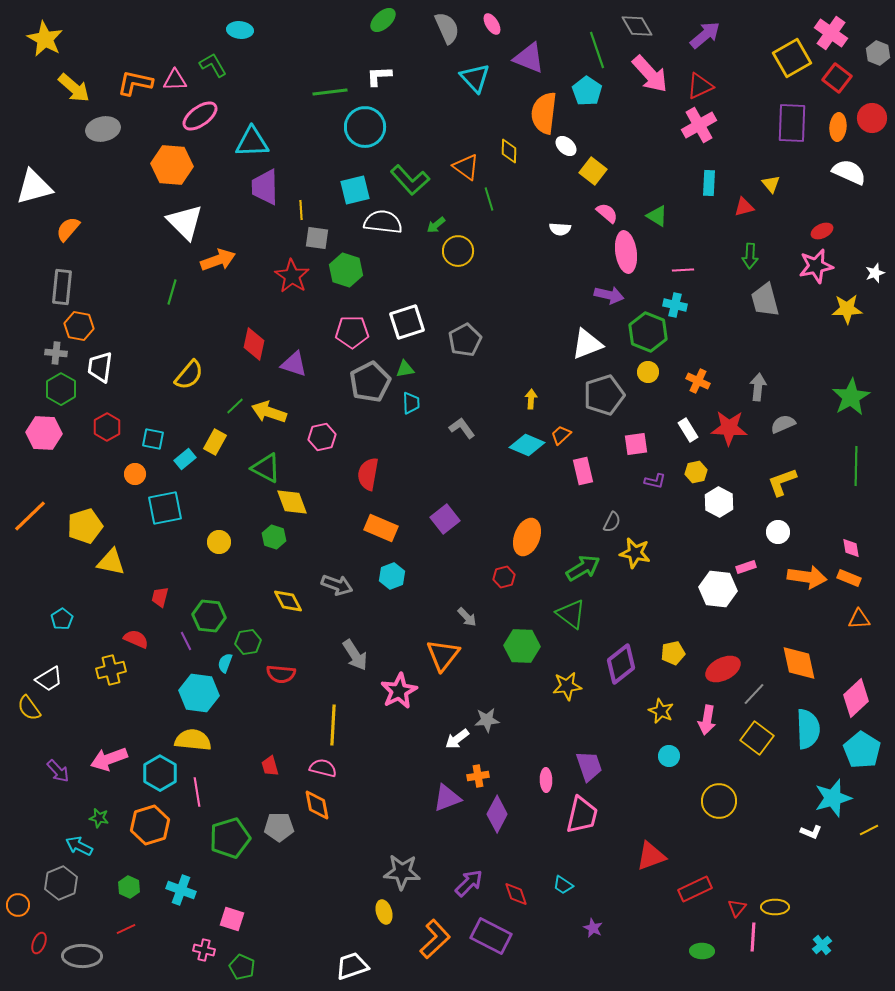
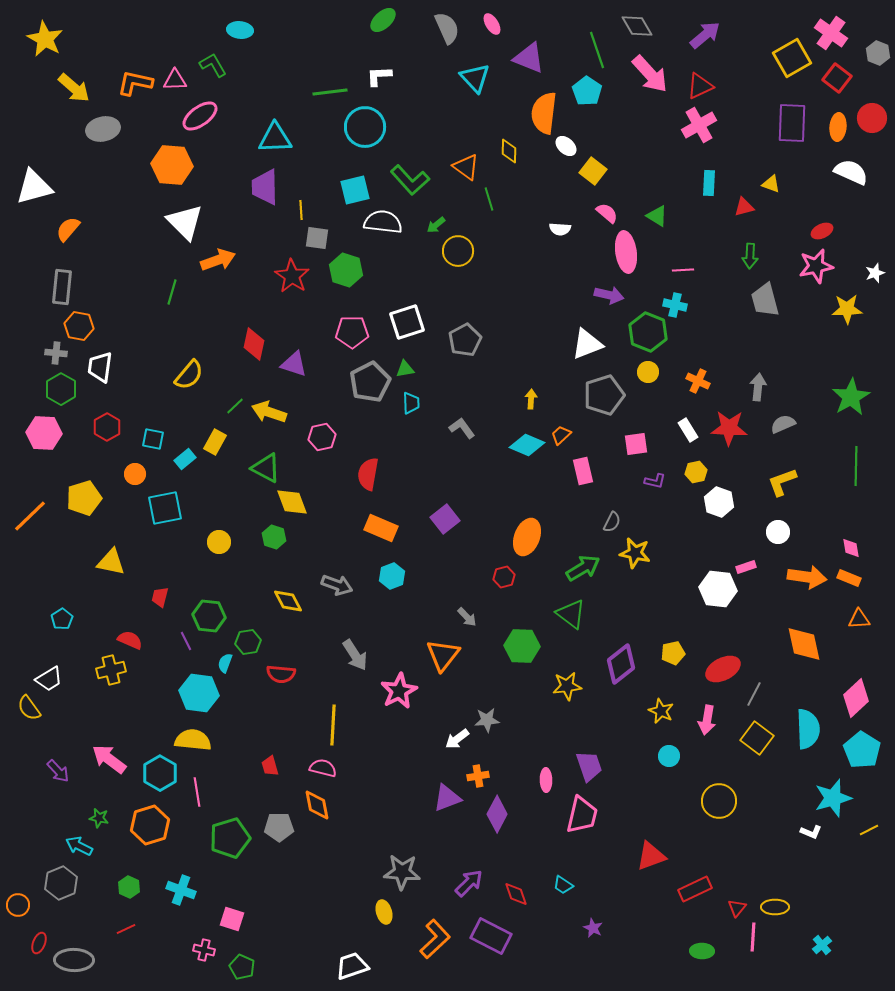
cyan triangle at (252, 142): moved 23 px right, 4 px up
white semicircle at (849, 172): moved 2 px right
yellow triangle at (771, 184): rotated 30 degrees counterclockwise
white hexagon at (719, 502): rotated 8 degrees counterclockwise
yellow pentagon at (85, 526): moved 1 px left, 28 px up
red semicircle at (136, 639): moved 6 px left, 1 px down
orange diamond at (799, 663): moved 5 px right, 19 px up
gray line at (754, 694): rotated 15 degrees counterclockwise
pink arrow at (109, 759): rotated 57 degrees clockwise
gray ellipse at (82, 956): moved 8 px left, 4 px down
